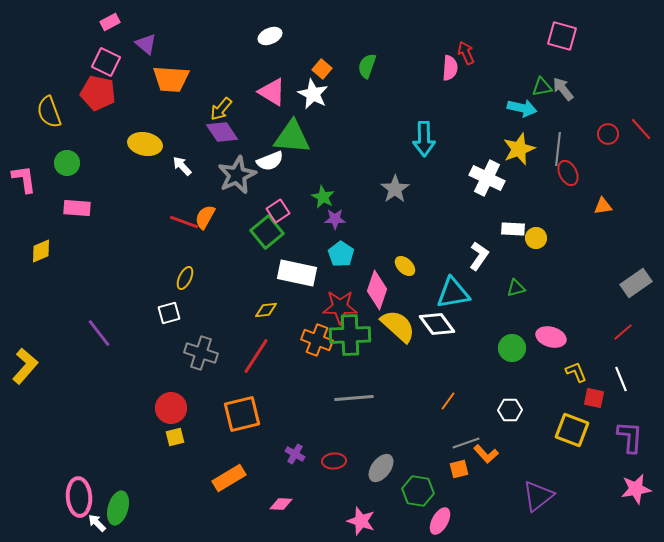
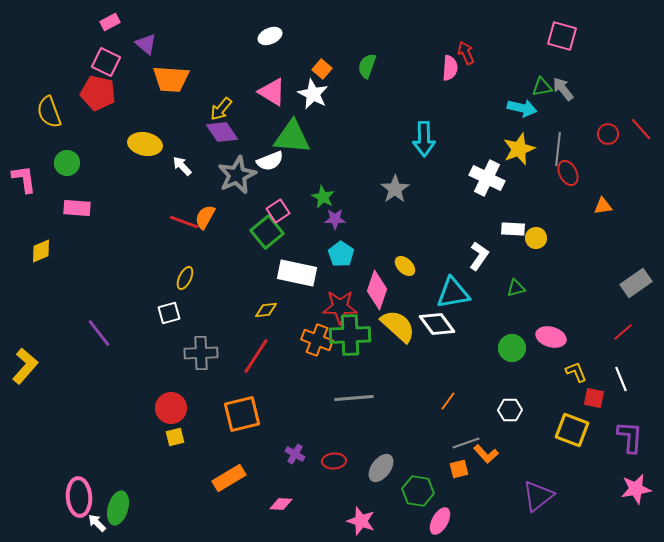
gray cross at (201, 353): rotated 20 degrees counterclockwise
